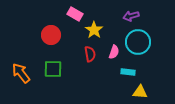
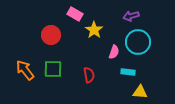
red semicircle: moved 1 px left, 21 px down
orange arrow: moved 4 px right, 3 px up
